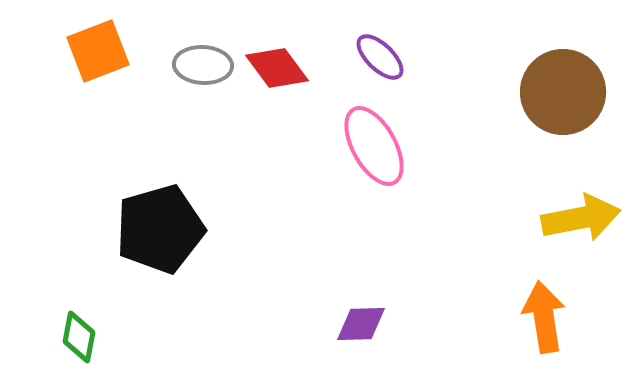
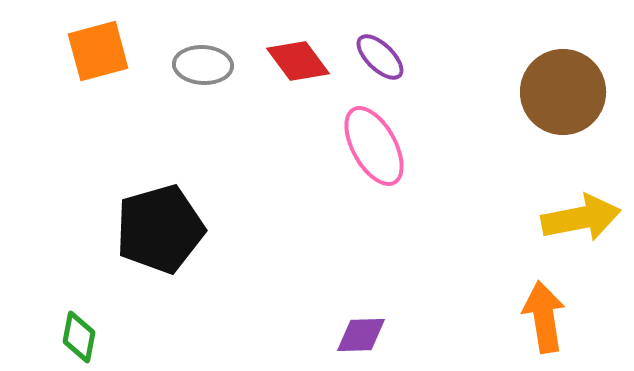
orange square: rotated 6 degrees clockwise
red diamond: moved 21 px right, 7 px up
purple diamond: moved 11 px down
